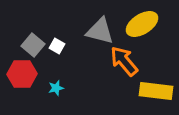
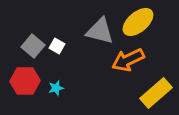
yellow ellipse: moved 4 px left, 2 px up; rotated 8 degrees counterclockwise
gray square: moved 1 px down
orange arrow: moved 4 px right, 1 px up; rotated 76 degrees counterclockwise
red hexagon: moved 3 px right, 7 px down
yellow rectangle: moved 2 px down; rotated 48 degrees counterclockwise
